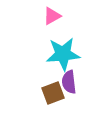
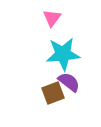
pink triangle: moved 2 px down; rotated 24 degrees counterclockwise
purple semicircle: rotated 135 degrees clockwise
